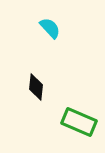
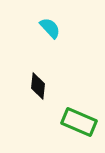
black diamond: moved 2 px right, 1 px up
